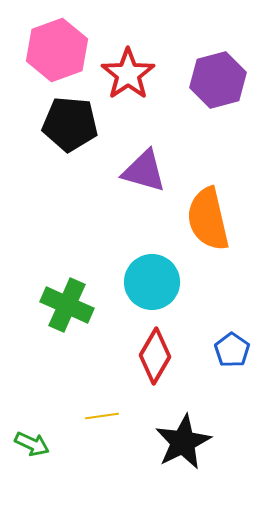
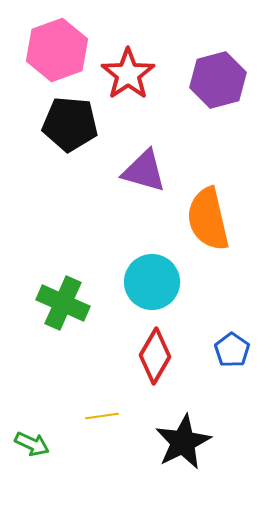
green cross: moved 4 px left, 2 px up
